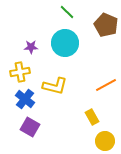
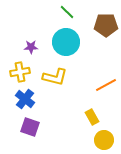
brown pentagon: rotated 25 degrees counterclockwise
cyan circle: moved 1 px right, 1 px up
yellow L-shape: moved 9 px up
purple square: rotated 12 degrees counterclockwise
yellow circle: moved 1 px left, 1 px up
